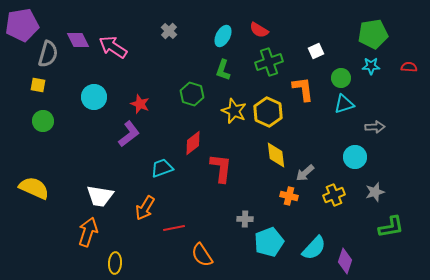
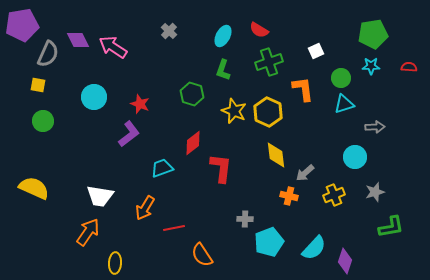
gray semicircle at (48, 54): rotated 8 degrees clockwise
orange arrow at (88, 232): rotated 16 degrees clockwise
